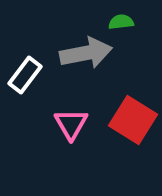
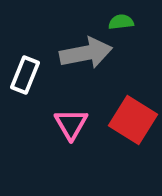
white rectangle: rotated 15 degrees counterclockwise
